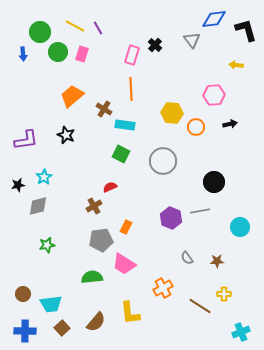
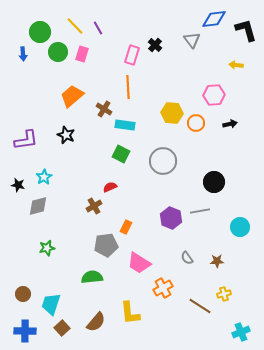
yellow line at (75, 26): rotated 18 degrees clockwise
orange line at (131, 89): moved 3 px left, 2 px up
orange circle at (196, 127): moved 4 px up
black star at (18, 185): rotated 24 degrees clockwise
gray pentagon at (101, 240): moved 5 px right, 5 px down
green star at (47, 245): moved 3 px down
pink trapezoid at (124, 264): moved 15 px right, 1 px up
yellow cross at (224, 294): rotated 16 degrees counterclockwise
cyan trapezoid at (51, 304): rotated 115 degrees clockwise
